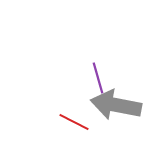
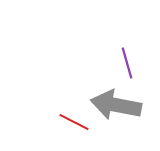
purple line: moved 29 px right, 15 px up
